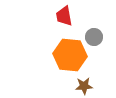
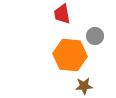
red trapezoid: moved 2 px left, 2 px up
gray circle: moved 1 px right, 1 px up
